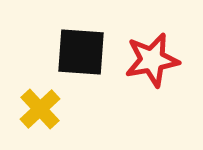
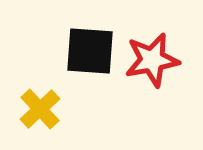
black square: moved 9 px right, 1 px up
